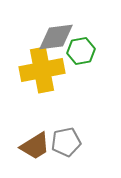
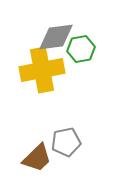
green hexagon: moved 2 px up
brown trapezoid: moved 2 px right, 12 px down; rotated 12 degrees counterclockwise
